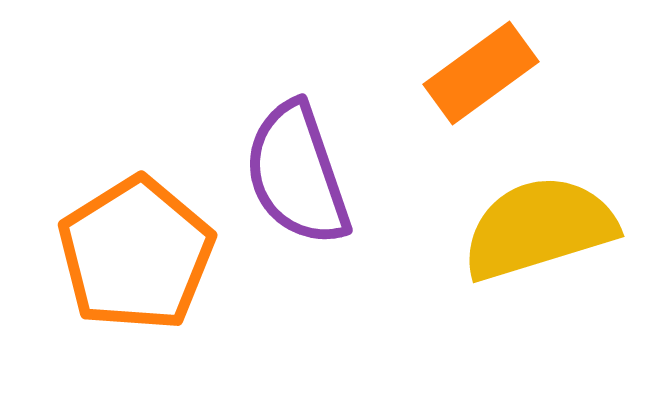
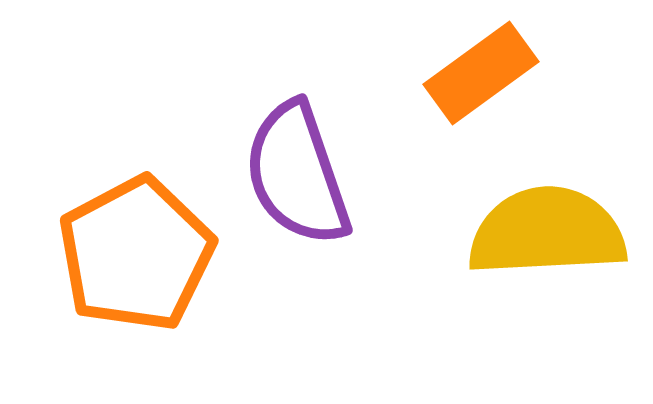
yellow semicircle: moved 8 px right, 4 px down; rotated 14 degrees clockwise
orange pentagon: rotated 4 degrees clockwise
